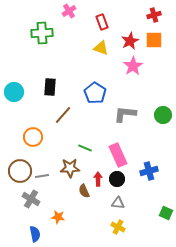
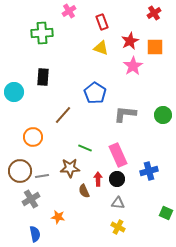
red cross: moved 2 px up; rotated 16 degrees counterclockwise
orange square: moved 1 px right, 7 px down
black rectangle: moved 7 px left, 10 px up
gray cross: rotated 30 degrees clockwise
